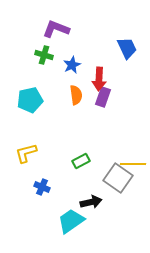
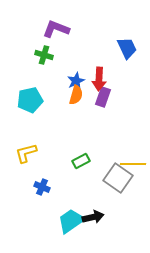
blue star: moved 4 px right, 16 px down
orange semicircle: rotated 24 degrees clockwise
black arrow: moved 2 px right, 15 px down
